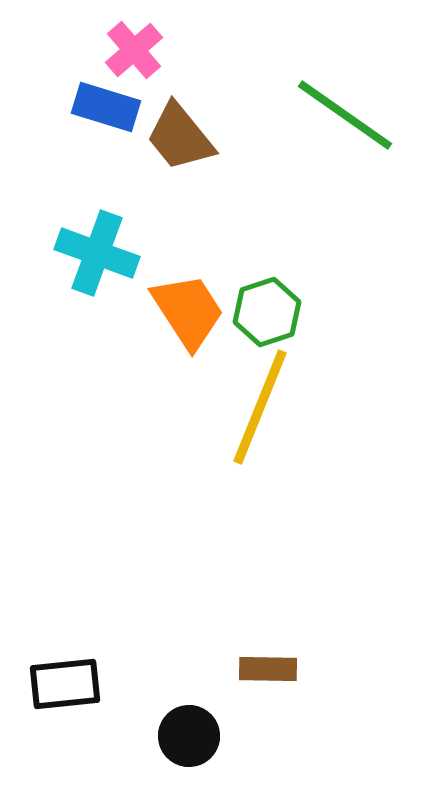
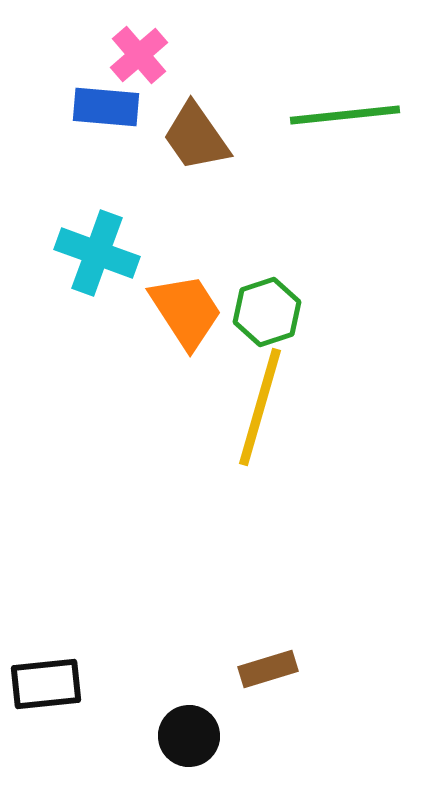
pink cross: moved 5 px right, 5 px down
blue rectangle: rotated 12 degrees counterclockwise
green line: rotated 41 degrees counterclockwise
brown trapezoid: moved 16 px right; rotated 4 degrees clockwise
orange trapezoid: moved 2 px left
yellow line: rotated 6 degrees counterclockwise
brown rectangle: rotated 18 degrees counterclockwise
black rectangle: moved 19 px left
